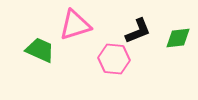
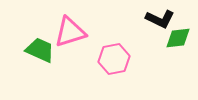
pink triangle: moved 5 px left, 7 px down
black L-shape: moved 22 px right, 12 px up; rotated 48 degrees clockwise
pink hexagon: rotated 16 degrees counterclockwise
